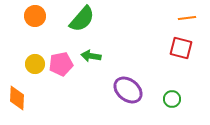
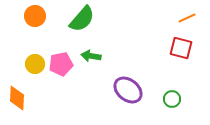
orange line: rotated 18 degrees counterclockwise
